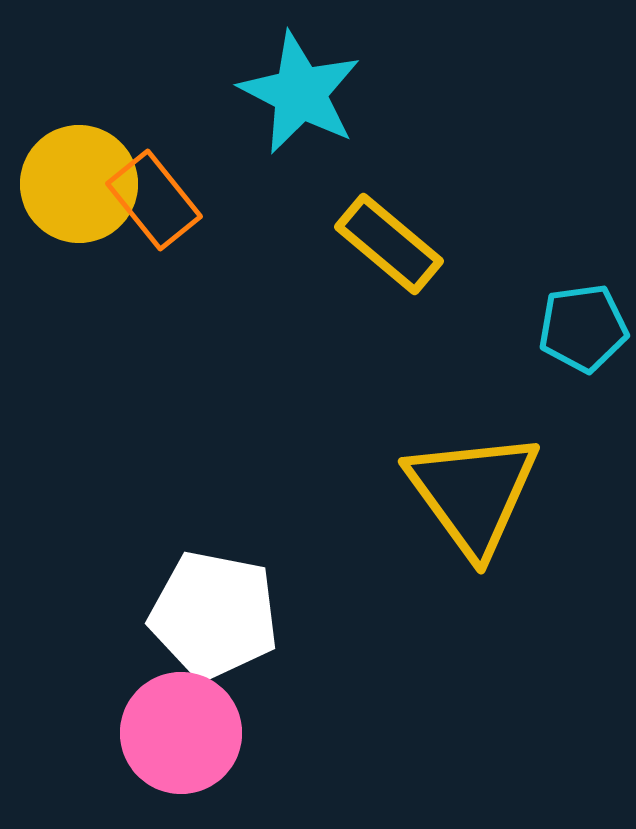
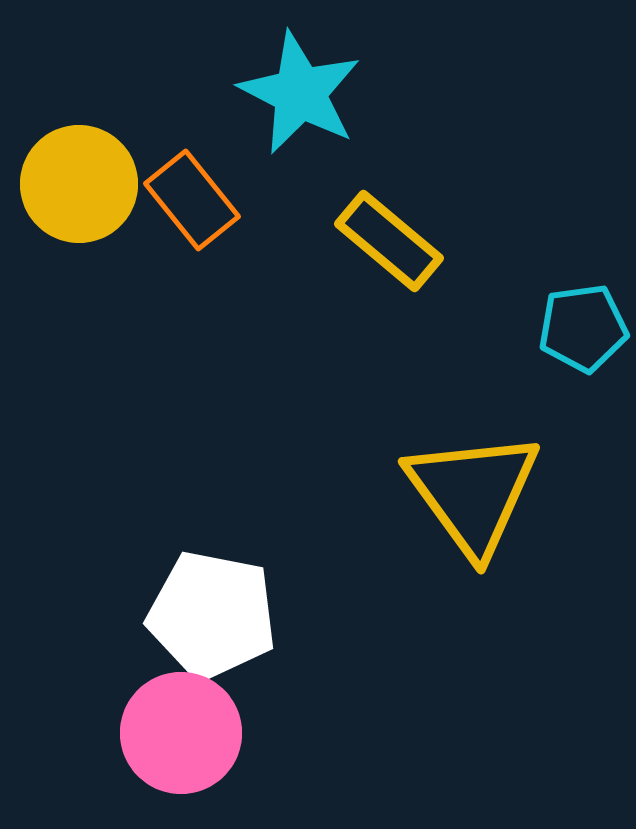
orange rectangle: moved 38 px right
yellow rectangle: moved 3 px up
white pentagon: moved 2 px left
